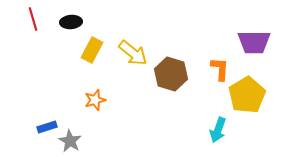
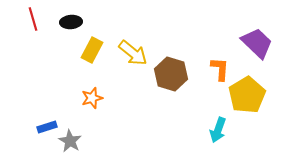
purple trapezoid: moved 3 px right, 1 px down; rotated 136 degrees counterclockwise
orange star: moved 3 px left, 2 px up
